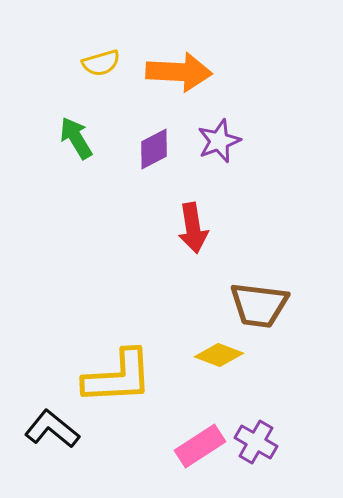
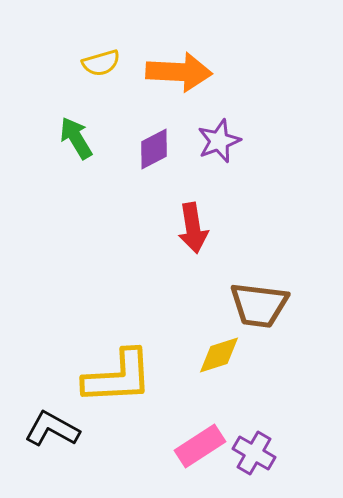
yellow diamond: rotated 39 degrees counterclockwise
black L-shape: rotated 10 degrees counterclockwise
purple cross: moved 2 px left, 11 px down
